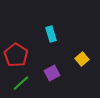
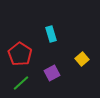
red pentagon: moved 4 px right, 1 px up
